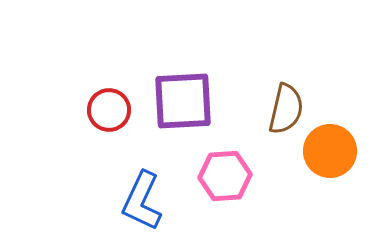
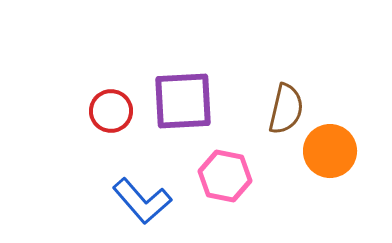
red circle: moved 2 px right, 1 px down
pink hexagon: rotated 15 degrees clockwise
blue L-shape: rotated 66 degrees counterclockwise
